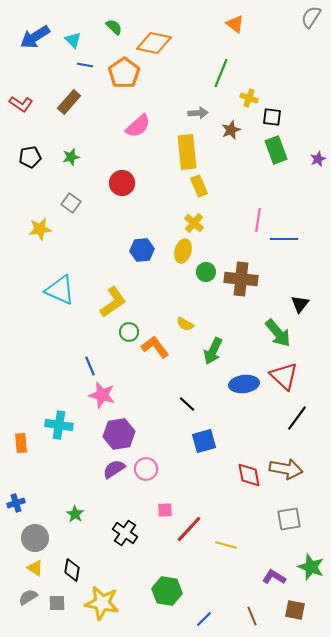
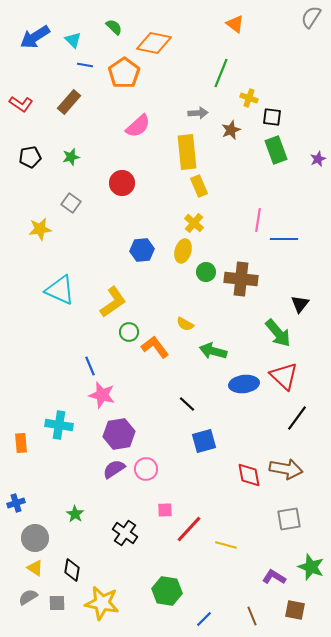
green arrow at (213, 351): rotated 80 degrees clockwise
